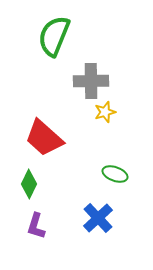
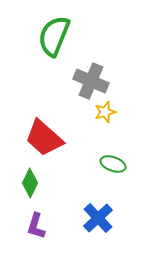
gray cross: rotated 24 degrees clockwise
green ellipse: moved 2 px left, 10 px up
green diamond: moved 1 px right, 1 px up
